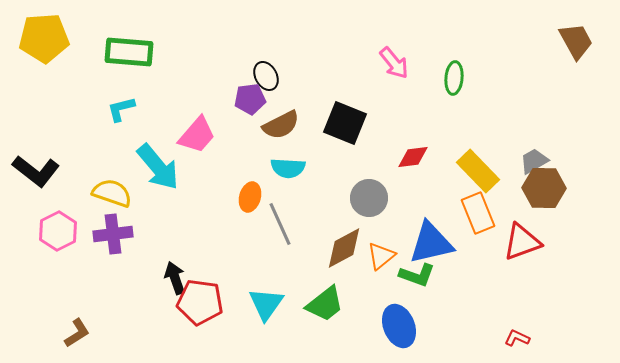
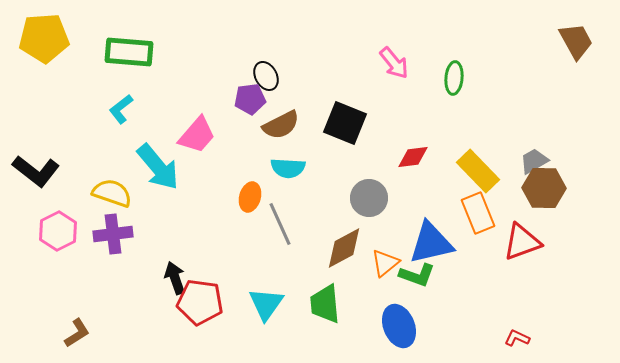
cyan L-shape: rotated 24 degrees counterclockwise
orange triangle: moved 4 px right, 7 px down
green trapezoid: rotated 123 degrees clockwise
